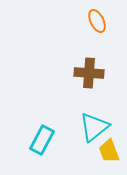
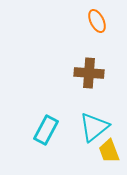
cyan rectangle: moved 4 px right, 10 px up
